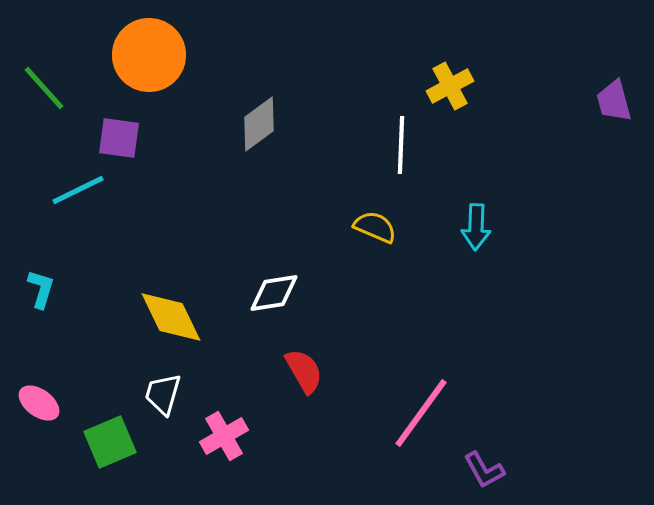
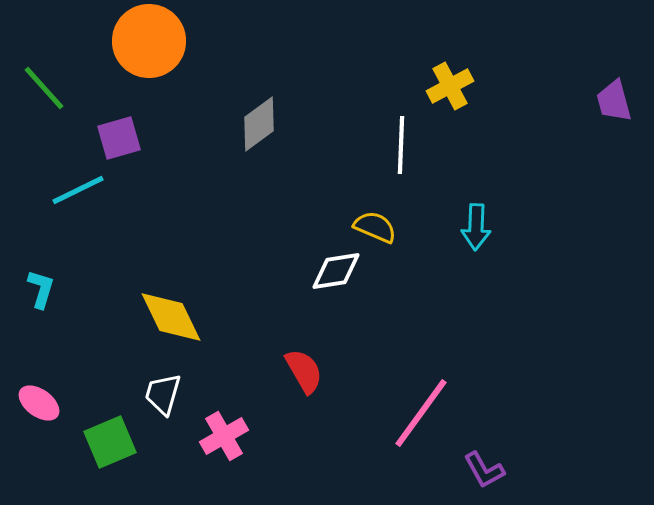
orange circle: moved 14 px up
purple square: rotated 24 degrees counterclockwise
white diamond: moved 62 px right, 22 px up
